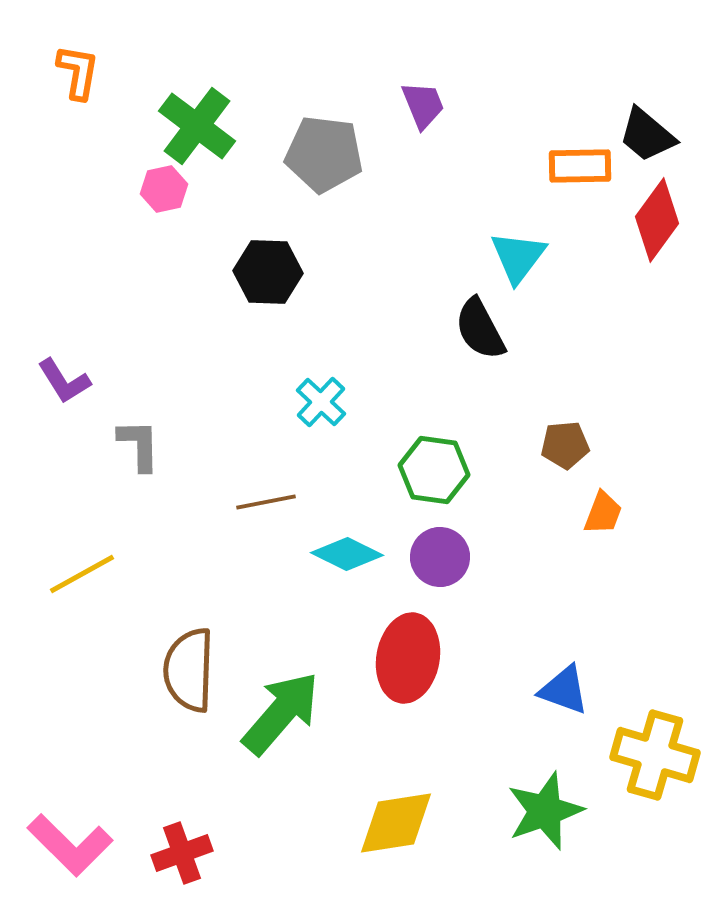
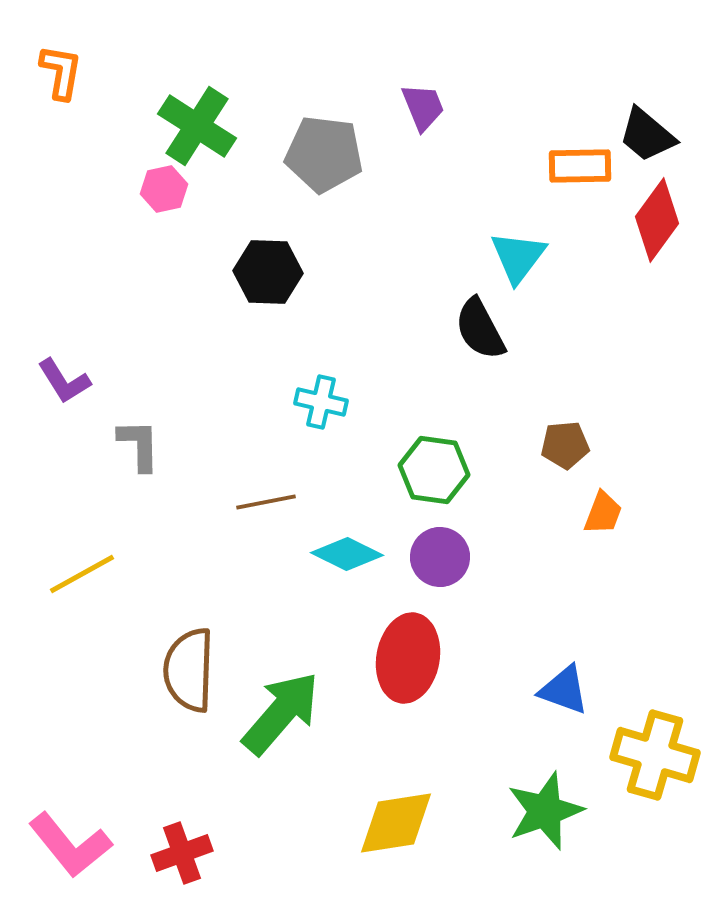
orange L-shape: moved 17 px left
purple trapezoid: moved 2 px down
green cross: rotated 4 degrees counterclockwise
cyan cross: rotated 30 degrees counterclockwise
pink L-shape: rotated 6 degrees clockwise
